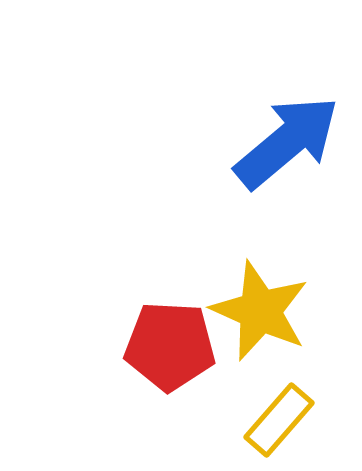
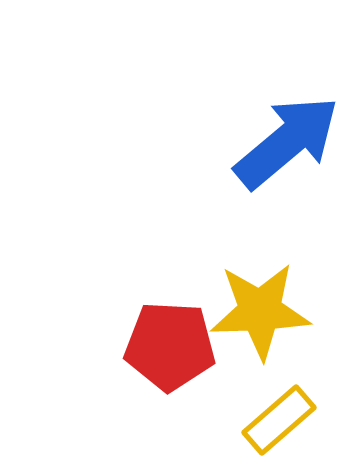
yellow star: rotated 26 degrees counterclockwise
yellow rectangle: rotated 8 degrees clockwise
